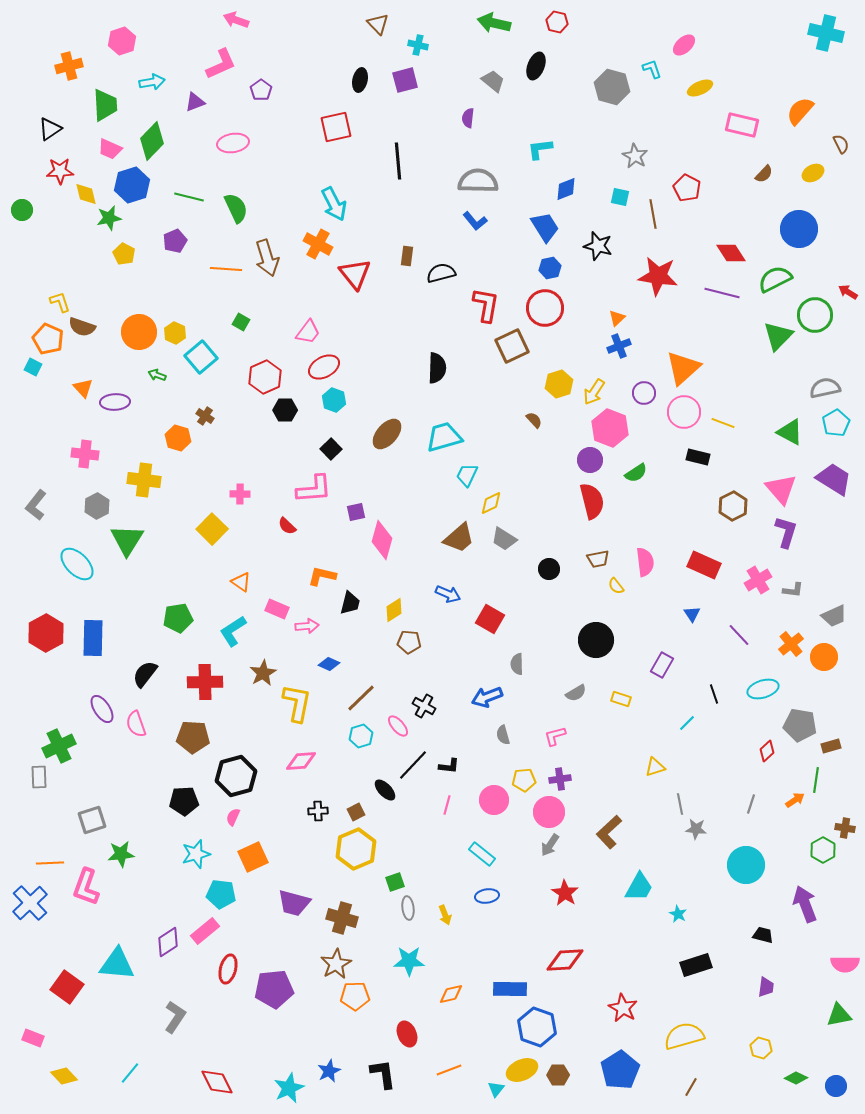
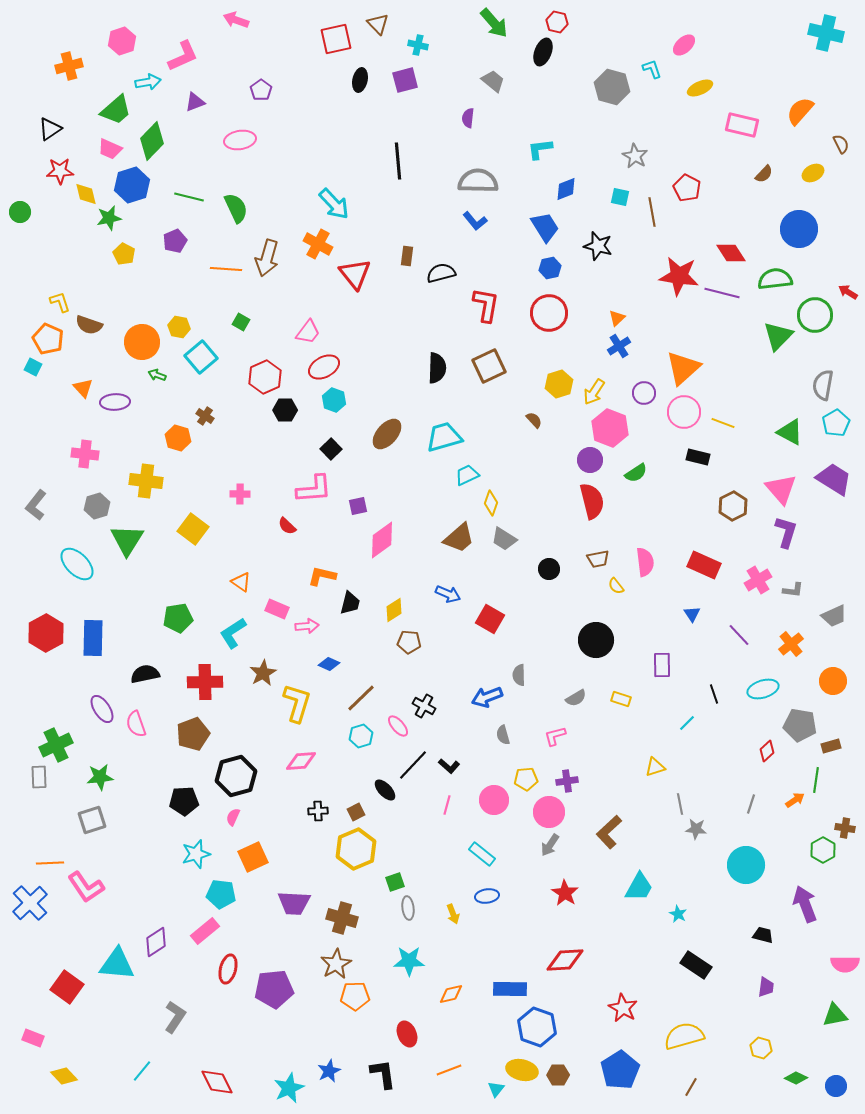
green arrow at (494, 23): rotated 144 degrees counterclockwise
pink L-shape at (221, 64): moved 38 px left, 8 px up
black ellipse at (536, 66): moved 7 px right, 14 px up
cyan arrow at (152, 82): moved 4 px left
green trapezoid at (105, 105): moved 11 px right, 5 px down; rotated 52 degrees clockwise
red square at (336, 127): moved 88 px up
pink ellipse at (233, 143): moved 7 px right, 3 px up
cyan arrow at (334, 204): rotated 16 degrees counterclockwise
green circle at (22, 210): moved 2 px left, 2 px down
brown line at (653, 214): moved 1 px left, 2 px up
brown arrow at (267, 258): rotated 33 degrees clockwise
red star at (658, 276): moved 21 px right
green semicircle at (775, 279): rotated 20 degrees clockwise
red circle at (545, 308): moved 4 px right, 5 px down
brown semicircle at (82, 327): moved 7 px right, 2 px up
orange circle at (139, 332): moved 3 px right, 10 px down
yellow hexagon at (175, 333): moved 4 px right, 6 px up; rotated 15 degrees counterclockwise
brown square at (512, 346): moved 23 px left, 20 px down
blue cross at (619, 346): rotated 10 degrees counterclockwise
gray semicircle at (825, 388): moved 2 px left, 3 px up; rotated 68 degrees counterclockwise
cyan trapezoid at (467, 475): rotated 40 degrees clockwise
yellow cross at (144, 480): moved 2 px right, 1 px down
yellow diamond at (491, 503): rotated 45 degrees counterclockwise
gray hexagon at (97, 506): rotated 10 degrees clockwise
purple square at (356, 512): moved 2 px right, 6 px up
yellow square at (212, 529): moved 19 px left; rotated 8 degrees counterclockwise
pink diamond at (382, 540): rotated 39 degrees clockwise
cyan L-shape at (233, 631): moved 2 px down
orange circle at (824, 657): moved 9 px right, 24 px down
gray semicircle at (517, 664): moved 2 px right, 11 px down
purple rectangle at (662, 665): rotated 30 degrees counterclockwise
black semicircle at (145, 674): rotated 40 degrees clockwise
gray semicircle at (576, 693): moved 5 px down
yellow L-shape at (297, 703): rotated 6 degrees clockwise
brown pentagon at (193, 737): moved 3 px up; rotated 24 degrees counterclockwise
green cross at (59, 746): moved 3 px left, 1 px up
black L-shape at (449, 766): rotated 35 degrees clockwise
purple cross at (560, 779): moved 7 px right, 2 px down
yellow pentagon at (524, 780): moved 2 px right, 1 px up
green star at (121, 854): moved 21 px left, 77 px up
pink L-shape at (86, 887): rotated 54 degrees counterclockwise
purple trapezoid at (294, 903): rotated 12 degrees counterclockwise
yellow arrow at (445, 915): moved 8 px right, 1 px up
purple diamond at (168, 942): moved 12 px left
black rectangle at (696, 965): rotated 52 degrees clockwise
green triangle at (839, 1015): moved 4 px left
yellow ellipse at (522, 1070): rotated 36 degrees clockwise
cyan line at (130, 1073): moved 12 px right, 2 px up
